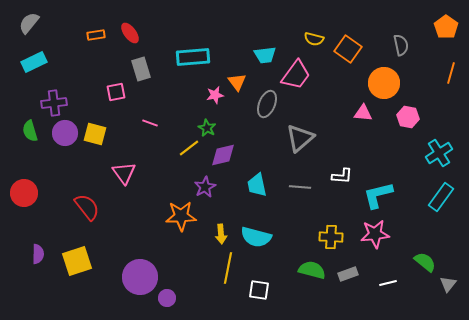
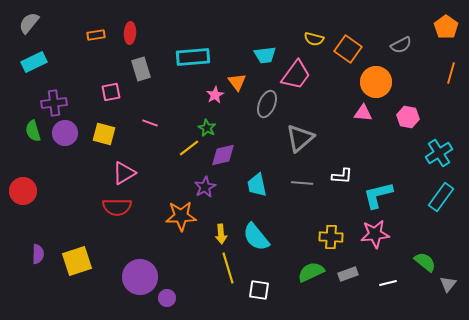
red ellipse at (130, 33): rotated 40 degrees clockwise
gray semicircle at (401, 45): rotated 75 degrees clockwise
orange circle at (384, 83): moved 8 px left, 1 px up
pink square at (116, 92): moved 5 px left
pink star at (215, 95): rotated 18 degrees counterclockwise
green semicircle at (30, 131): moved 3 px right
yellow square at (95, 134): moved 9 px right
pink triangle at (124, 173): rotated 35 degrees clockwise
gray line at (300, 187): moved 2 px right, 4 px up
red circle at (24, 193): moved 1 px left, 2 px up
red semicircle at (87, 207): moved 30 px right; rotated 128 degrees clockwise
cyan semicircle at (256, 237): rotated 36 degrees clockwise
yellow line at (228, 268): rotated 28 degrees counterclockwise
green semicircle at (312, 270): moved 1 px left, 2 px down; rotated 40 degrees counterclockwise
